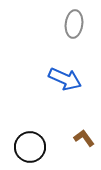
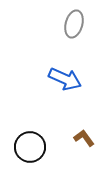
gray ellipse: rotated 8 degrees clockwise
